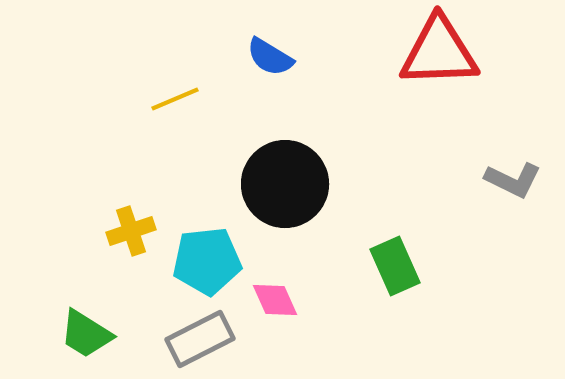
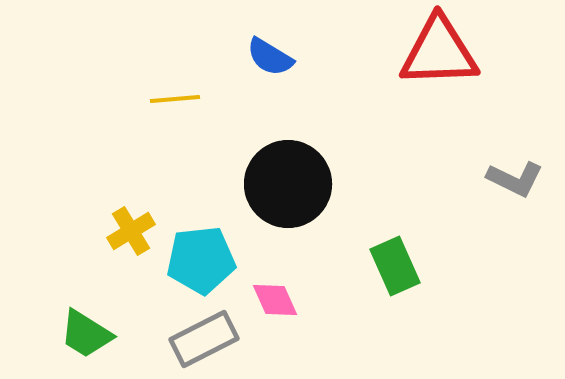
yellow line: rotated 18 degrees clockwise
gray L-shape: moved 2 px right, 1 px up
black circle: moved 3 px right
yellow cross: rotated 12 degrees counterclockwise
cyan pentagon: moved 6 px left, 1 px up
gray rectangle: moved 4 px right
